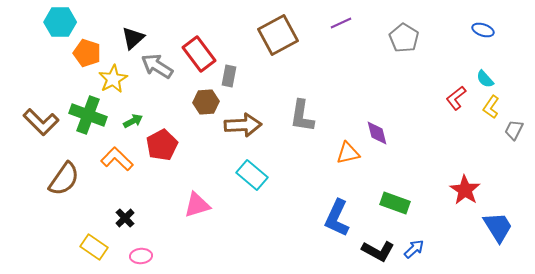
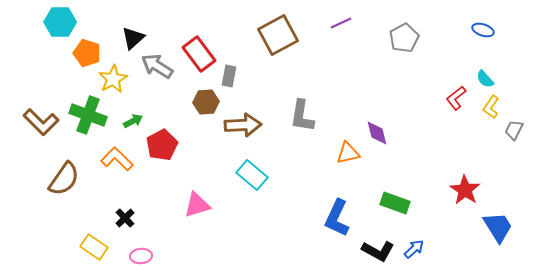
gray pentagon: rotated 12 degrees clockwise
